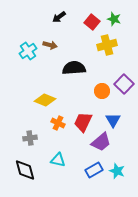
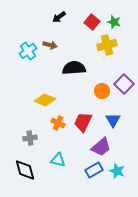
green star: moved 3 px down
purple trapezoid: moved 5 px down
